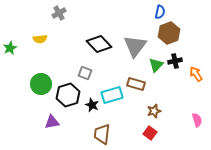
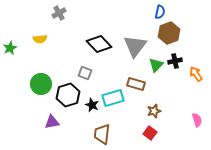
cyan rectangle: moved 1 px right, 3 px down
